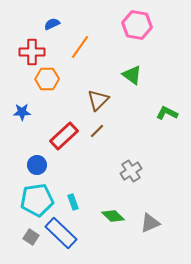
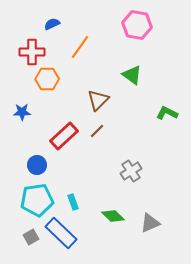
gray square: rotated 28 degrees clockwise
